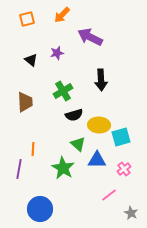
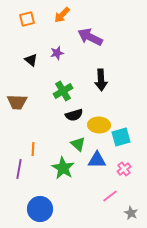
brown trapezoid: moved 8 px left; rotated 95 degrees clockwise
pink line: moved 1 px right, 1 px down
